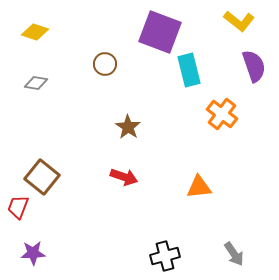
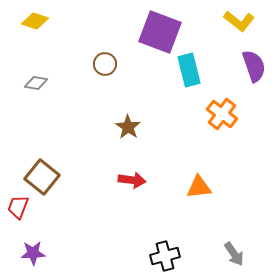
yellow diamond: moved 11 px up
red arrow: moved 8 px right, 3 px down; rotated 12 degrees counterclockwise
